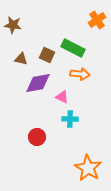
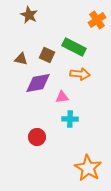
brown star: moved 16 px right, 10 px up; rotated 18 degrees clockwise
green rectangle: moved 1 px right, 1 px up
pink triangle: rotated 32 degrees counterclockwise
